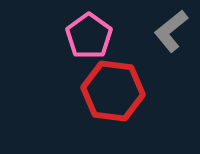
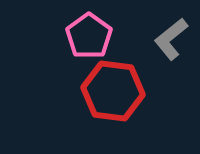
gray L-shape: moved 8 px down
